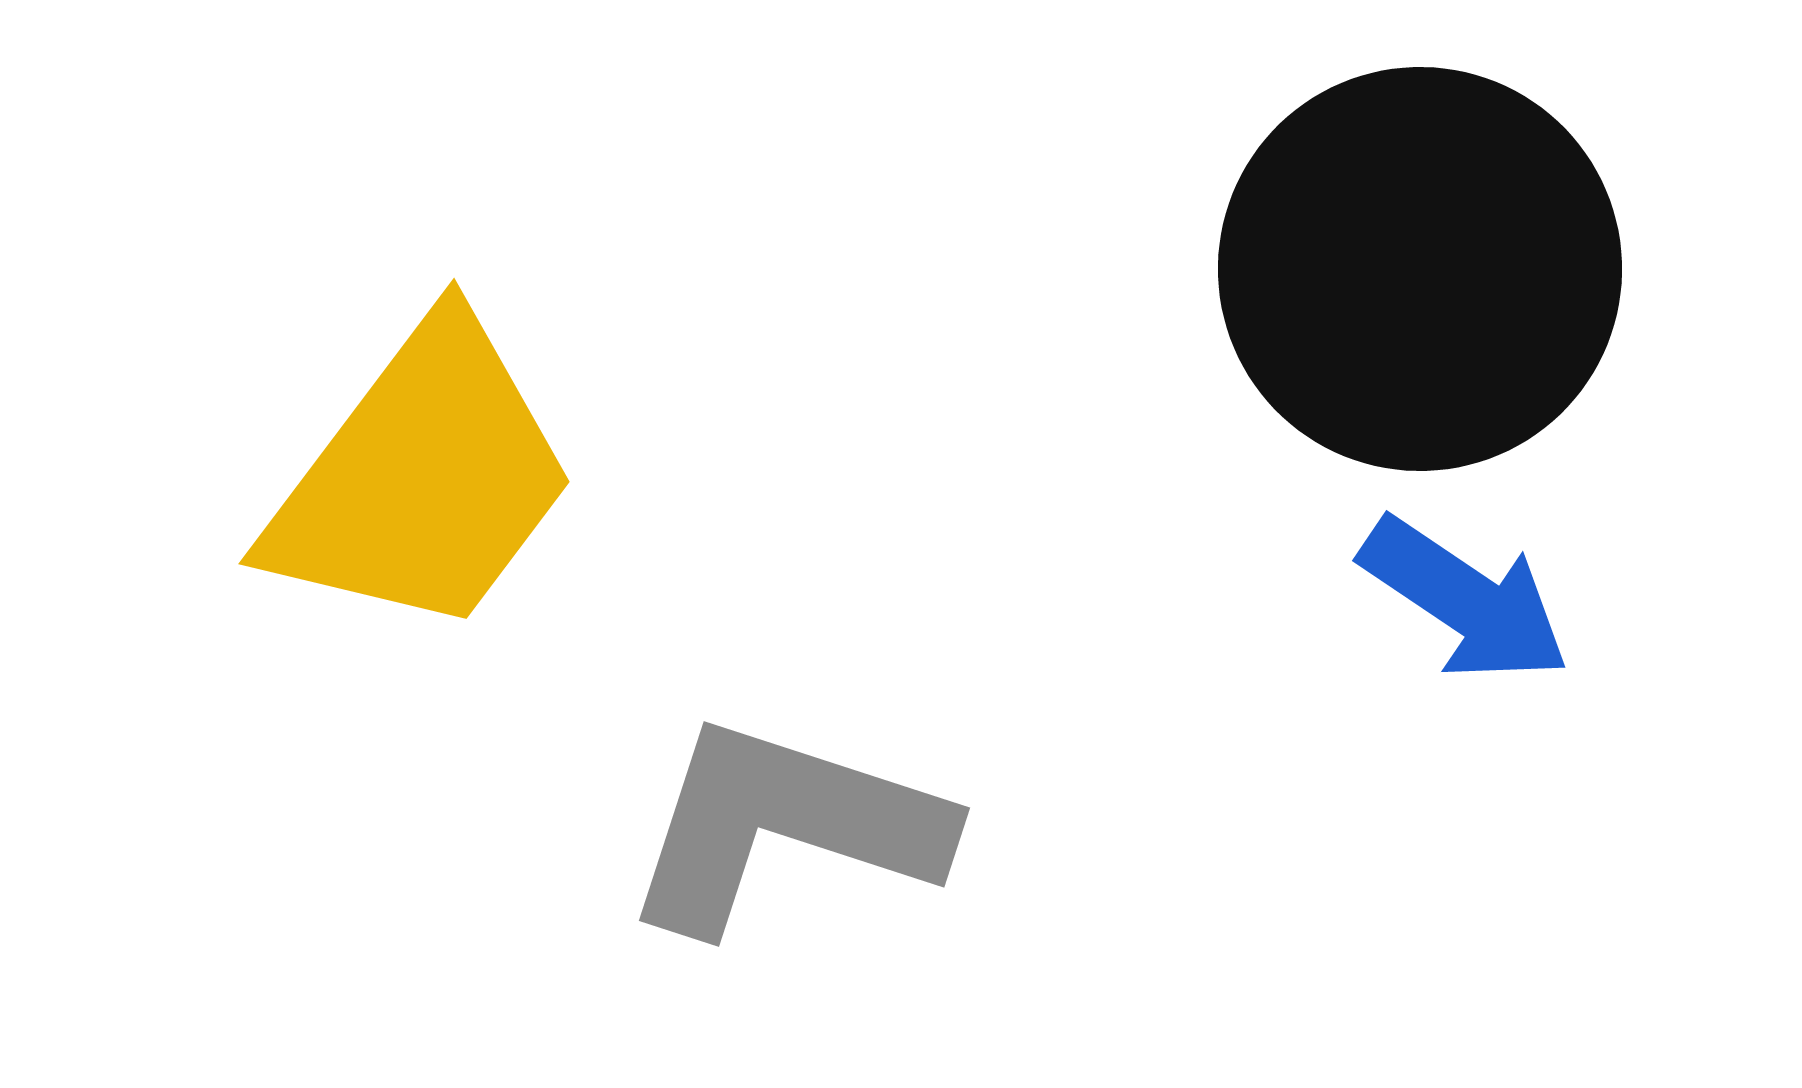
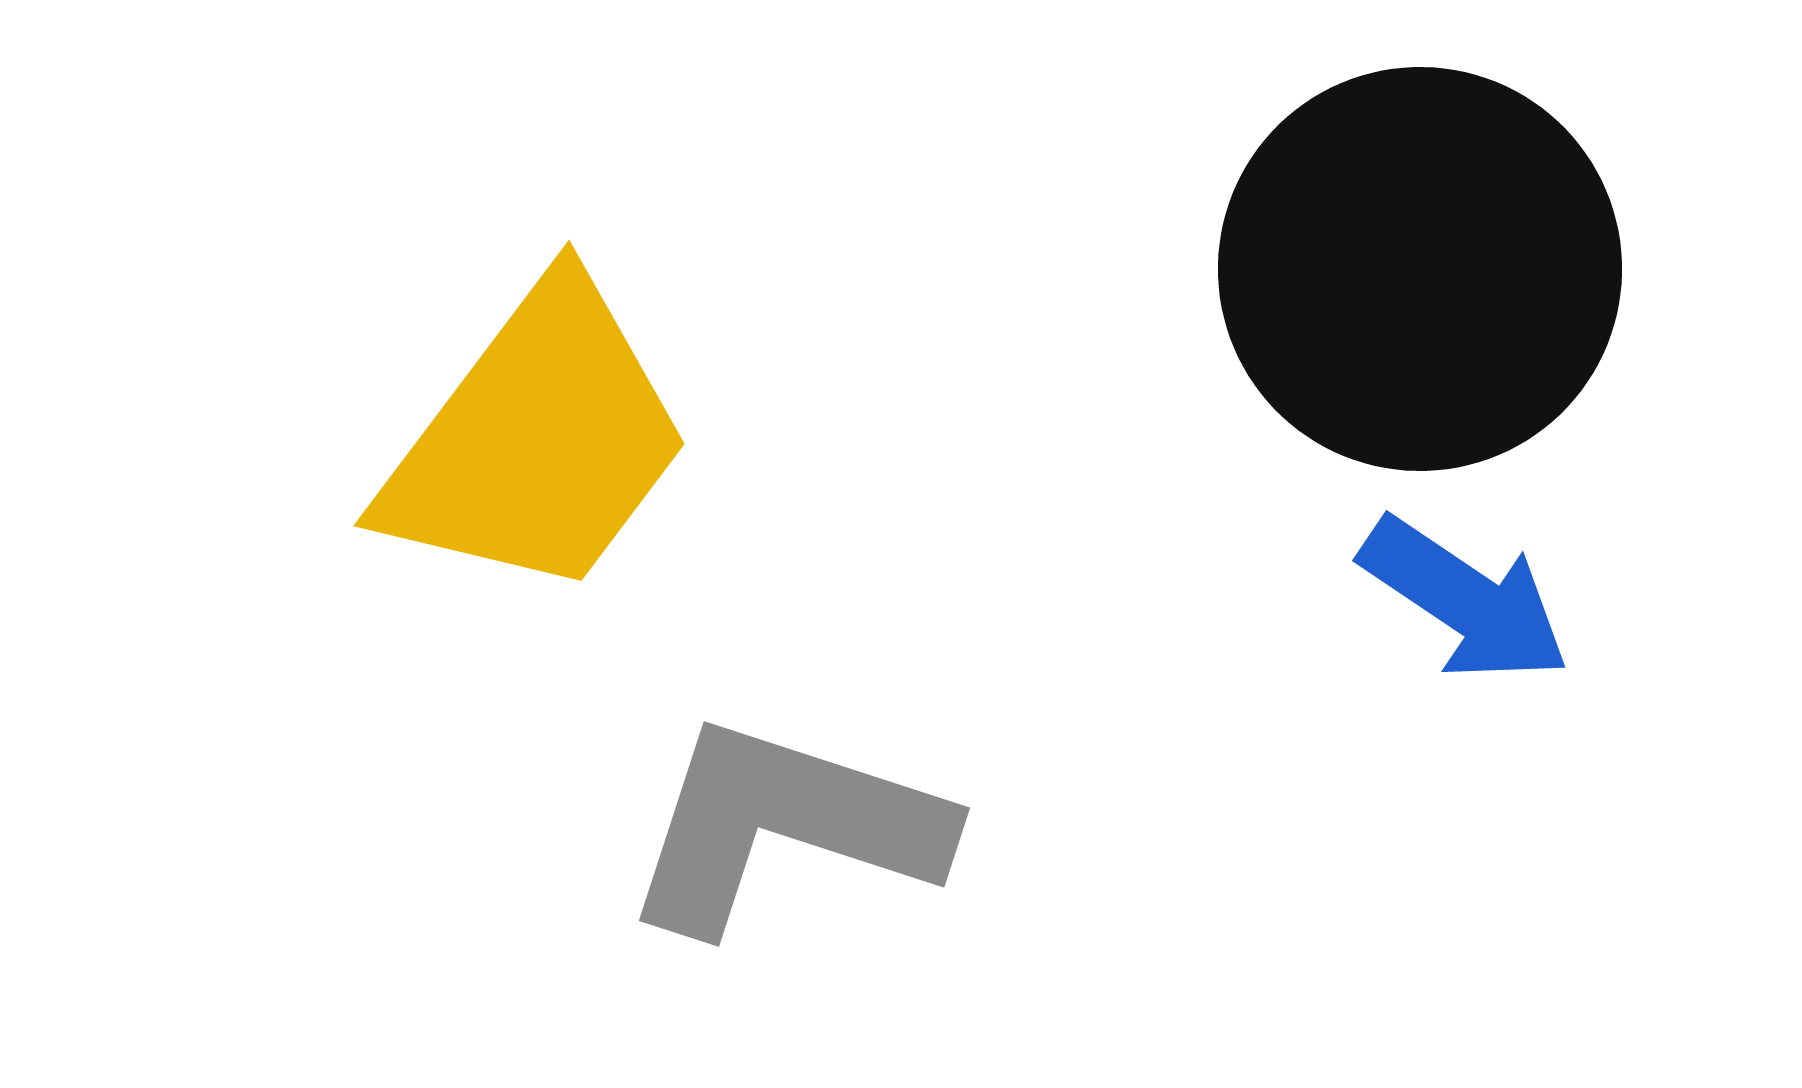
yellow trapezoid: moved 115 px right, 38 px up
